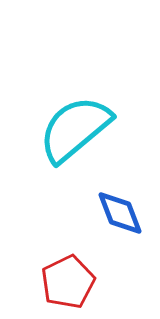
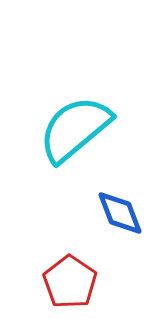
red pentagon: moved 2 px right; rotated 12 degrees counterclockwise
